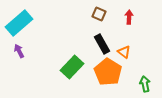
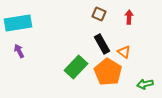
cyan rectangle: moved 1 px left; rotated 32 degrees clockwise
green rectangle: moved 4 px right
green arrow: rotated 91 degrees counterclockwise
